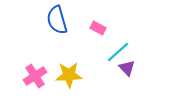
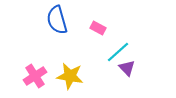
yellow star: moved 1 px right, 1 px down; rotated 12 degrees clockwise
